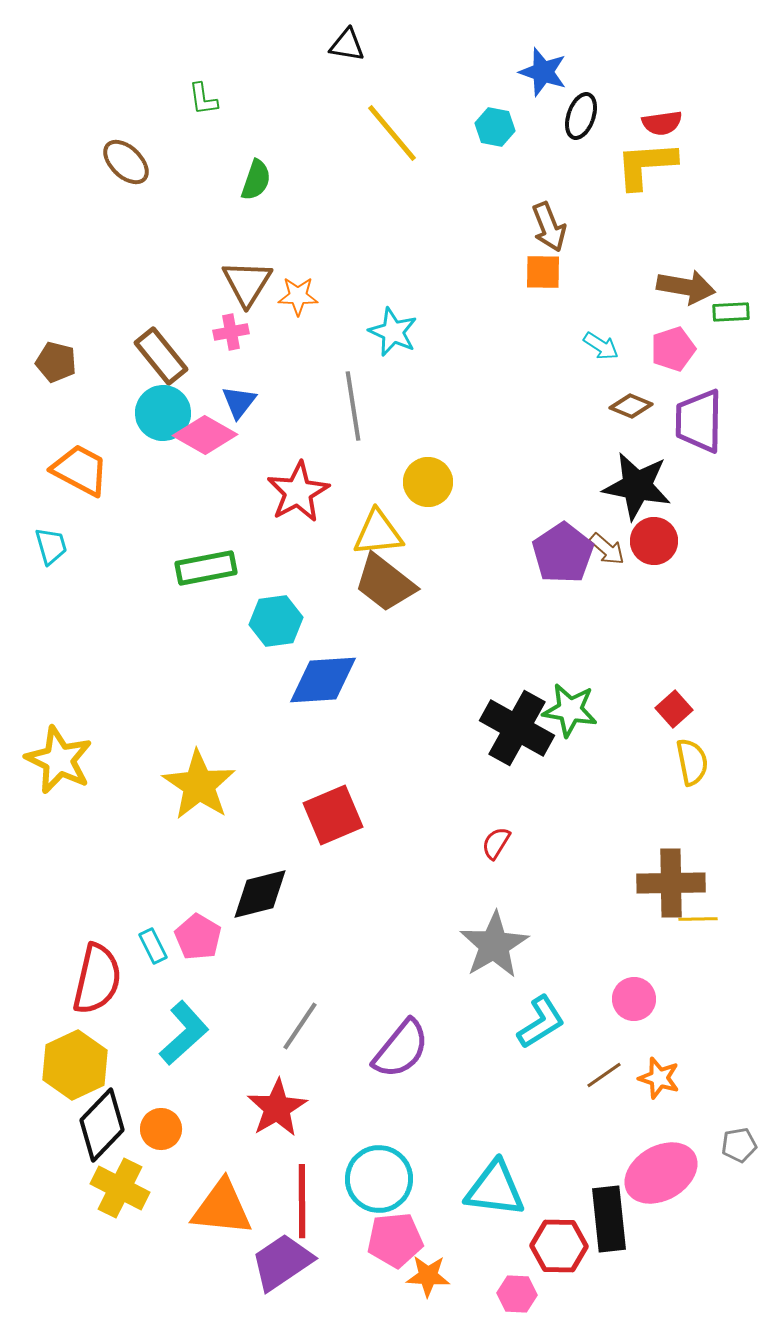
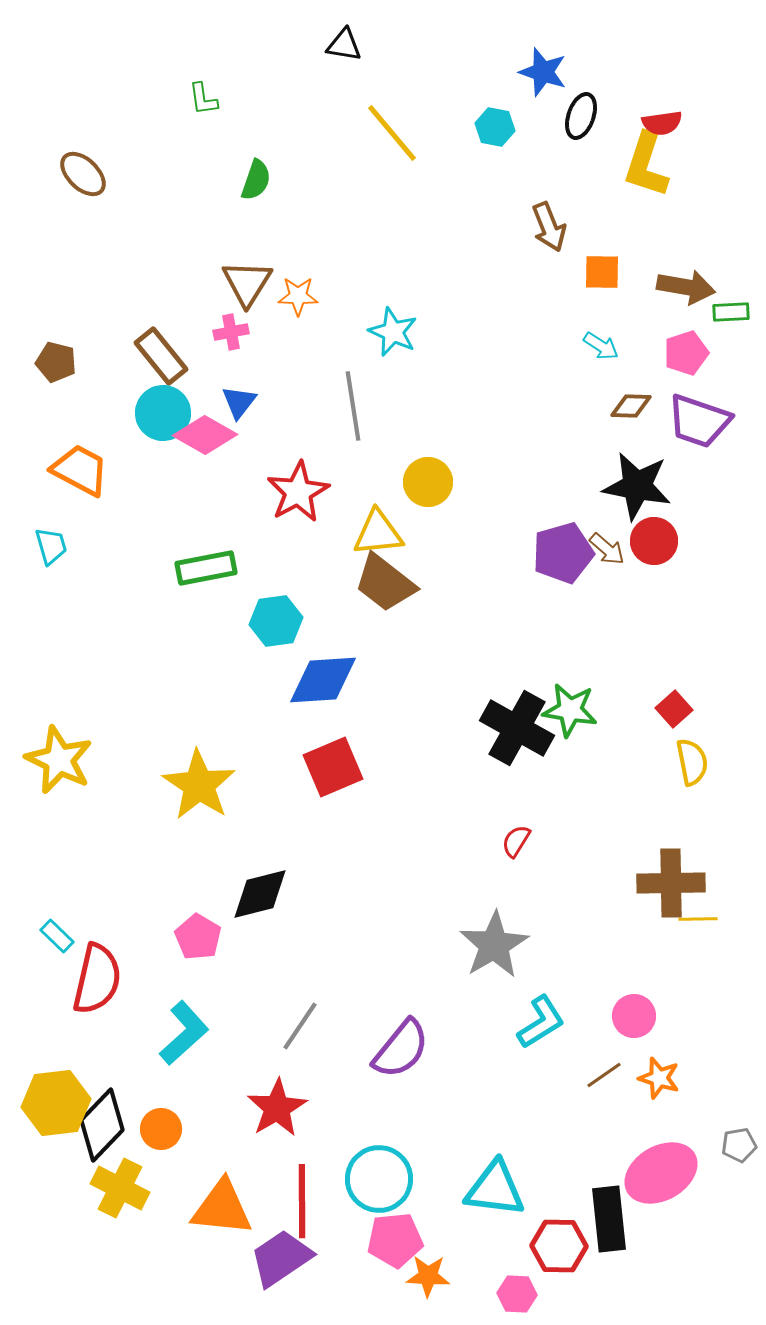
black triangle at (347, 45): moved 3 px left
brown ellipse at (126, 162): moved 43 px left, 12 px down
yellow L-shape at (646, 165): rotated 68 degrees counterclockwise
orange square at (543, 272): moved 59 px right
pink pentagon at (673, 349): moved 13 px right, 4 px down
brown diamond at (631, 406): rotated 21 degrees counterclockwise
purple trapezoid at (699, 421): rotated 72 degrees counterclockwise
purple pentagon at (563, 553): rotated 18 degrees clockwise
red square at (333, 815): moved 48 px up
red semicircle at (496, 843): moved 20 px right, 2 px up
cyan rectangle at (153, 946): moved 96 px left, 10 px up; rotated 20 degrees counterclockwise
pink circle at (634, 999): moved 17 px down
yellow hexagon at (75, 1065): moved 19 px left, 38 px down; rotated 18 degrees clockwise
purple trapezoid at (282, 1262): moved 1 px left, 4 px up
